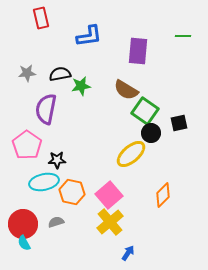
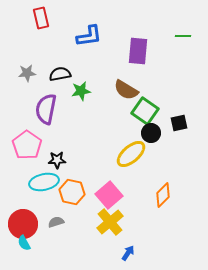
green star: moved 5 px down
